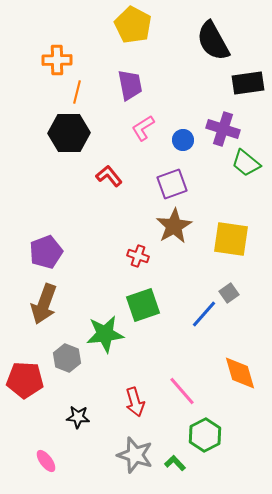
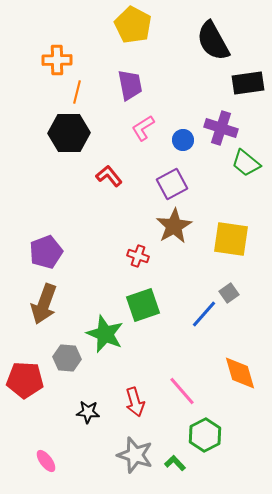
purple cross: moved 2 px left, 1 px up
purple square: rotated 8 degrees counterclockwise
green star: rotated 30 degrees clockwise
gray hexagon: rotated 16 degrees counterclockwise
black star: moved 10 px right, 5 px up
